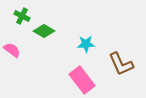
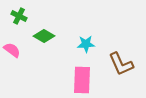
green cross: moved 3 px left
green diamond: moved 5 px down
pink rectangle: rotated 40 degrees clockwise
